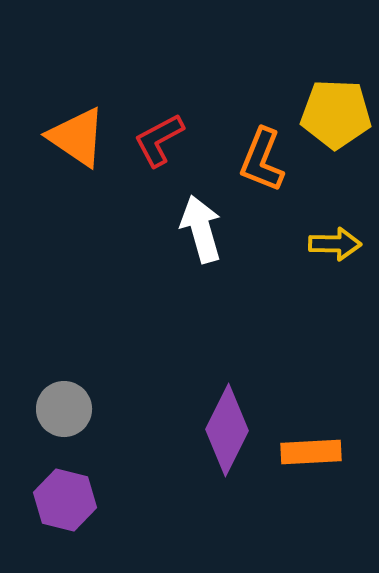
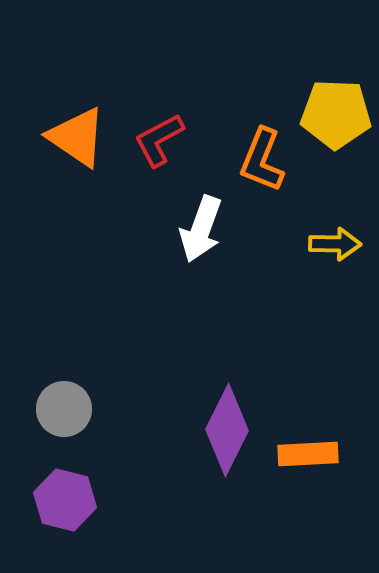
white arrow: rotated 144 degrees counterclockwise
orange rectangle: moved 3 px left, 2 px down
